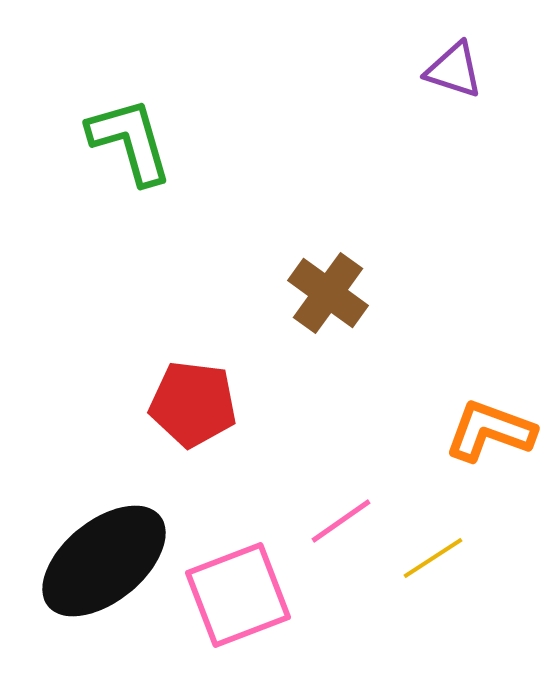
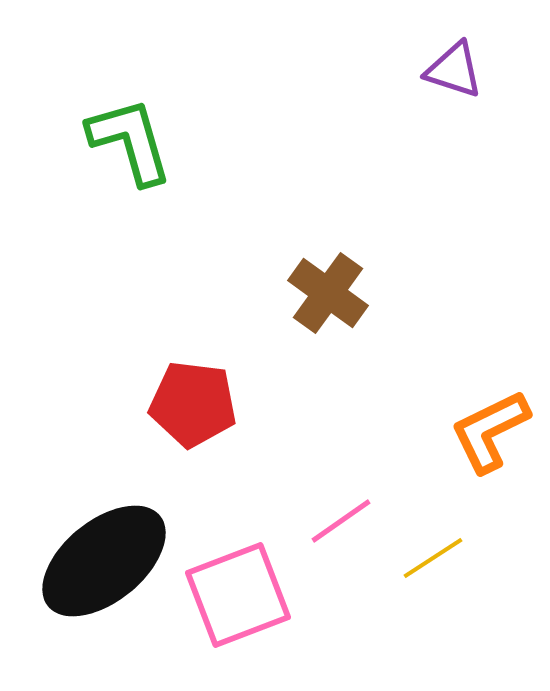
orange L-shape: rotated 46 degrees counterclockwise
